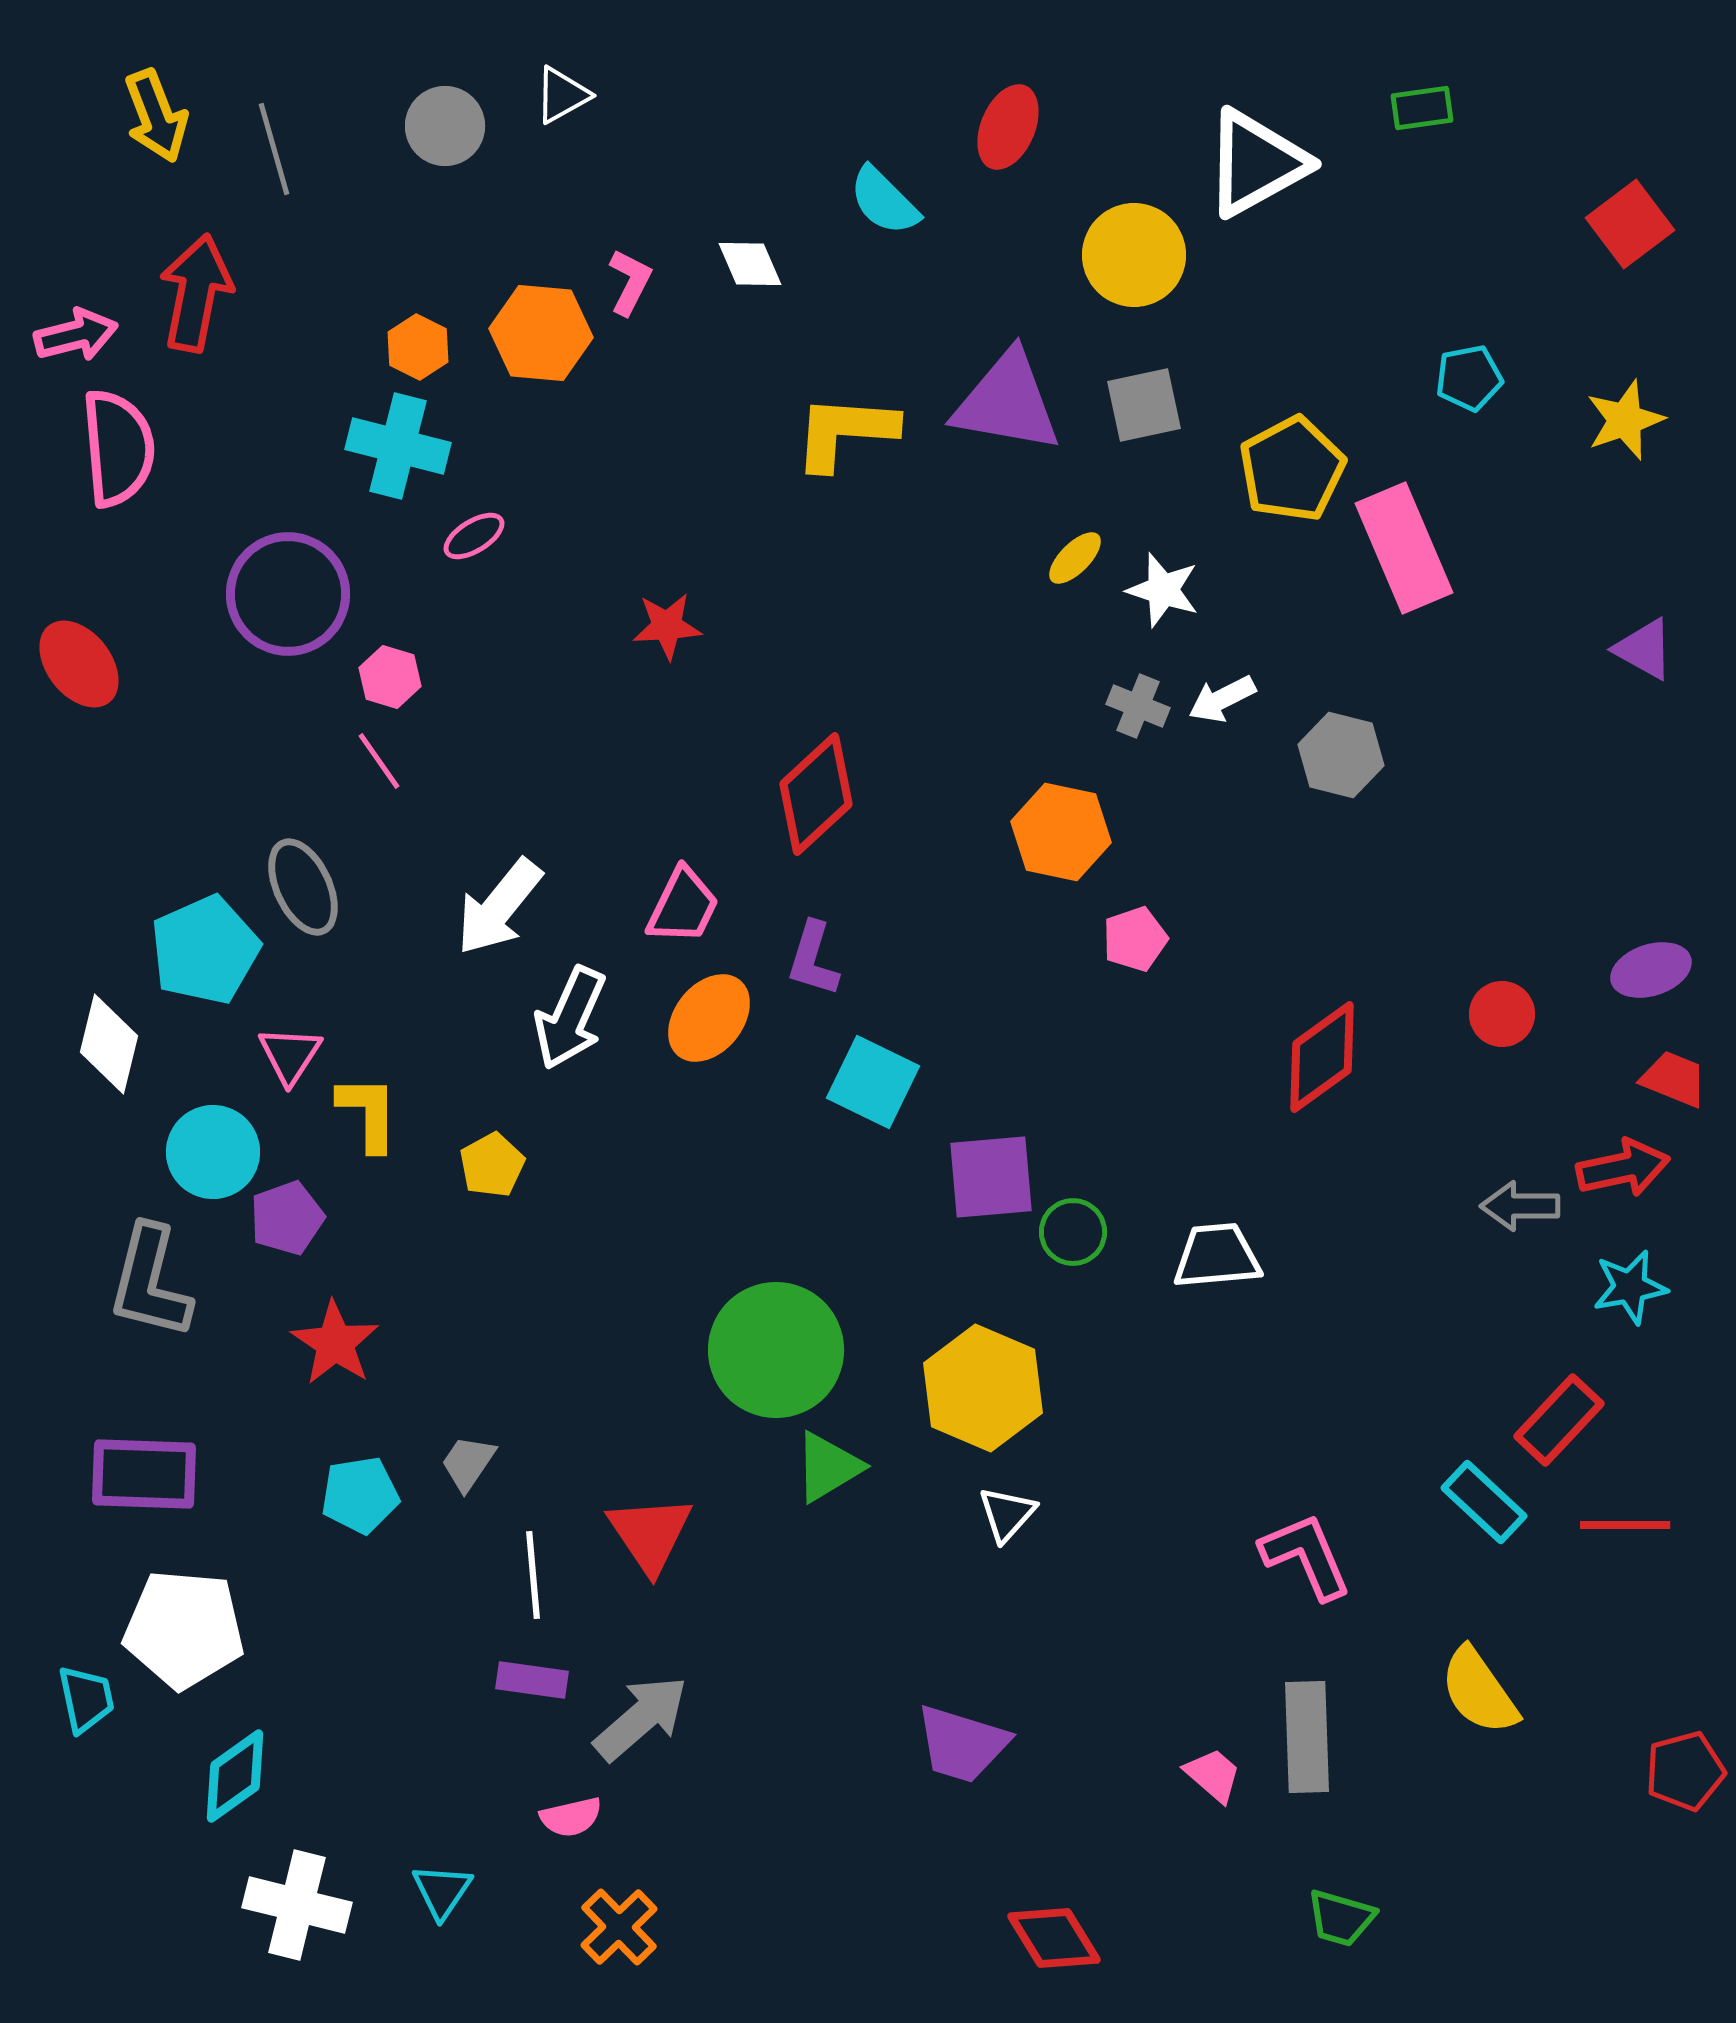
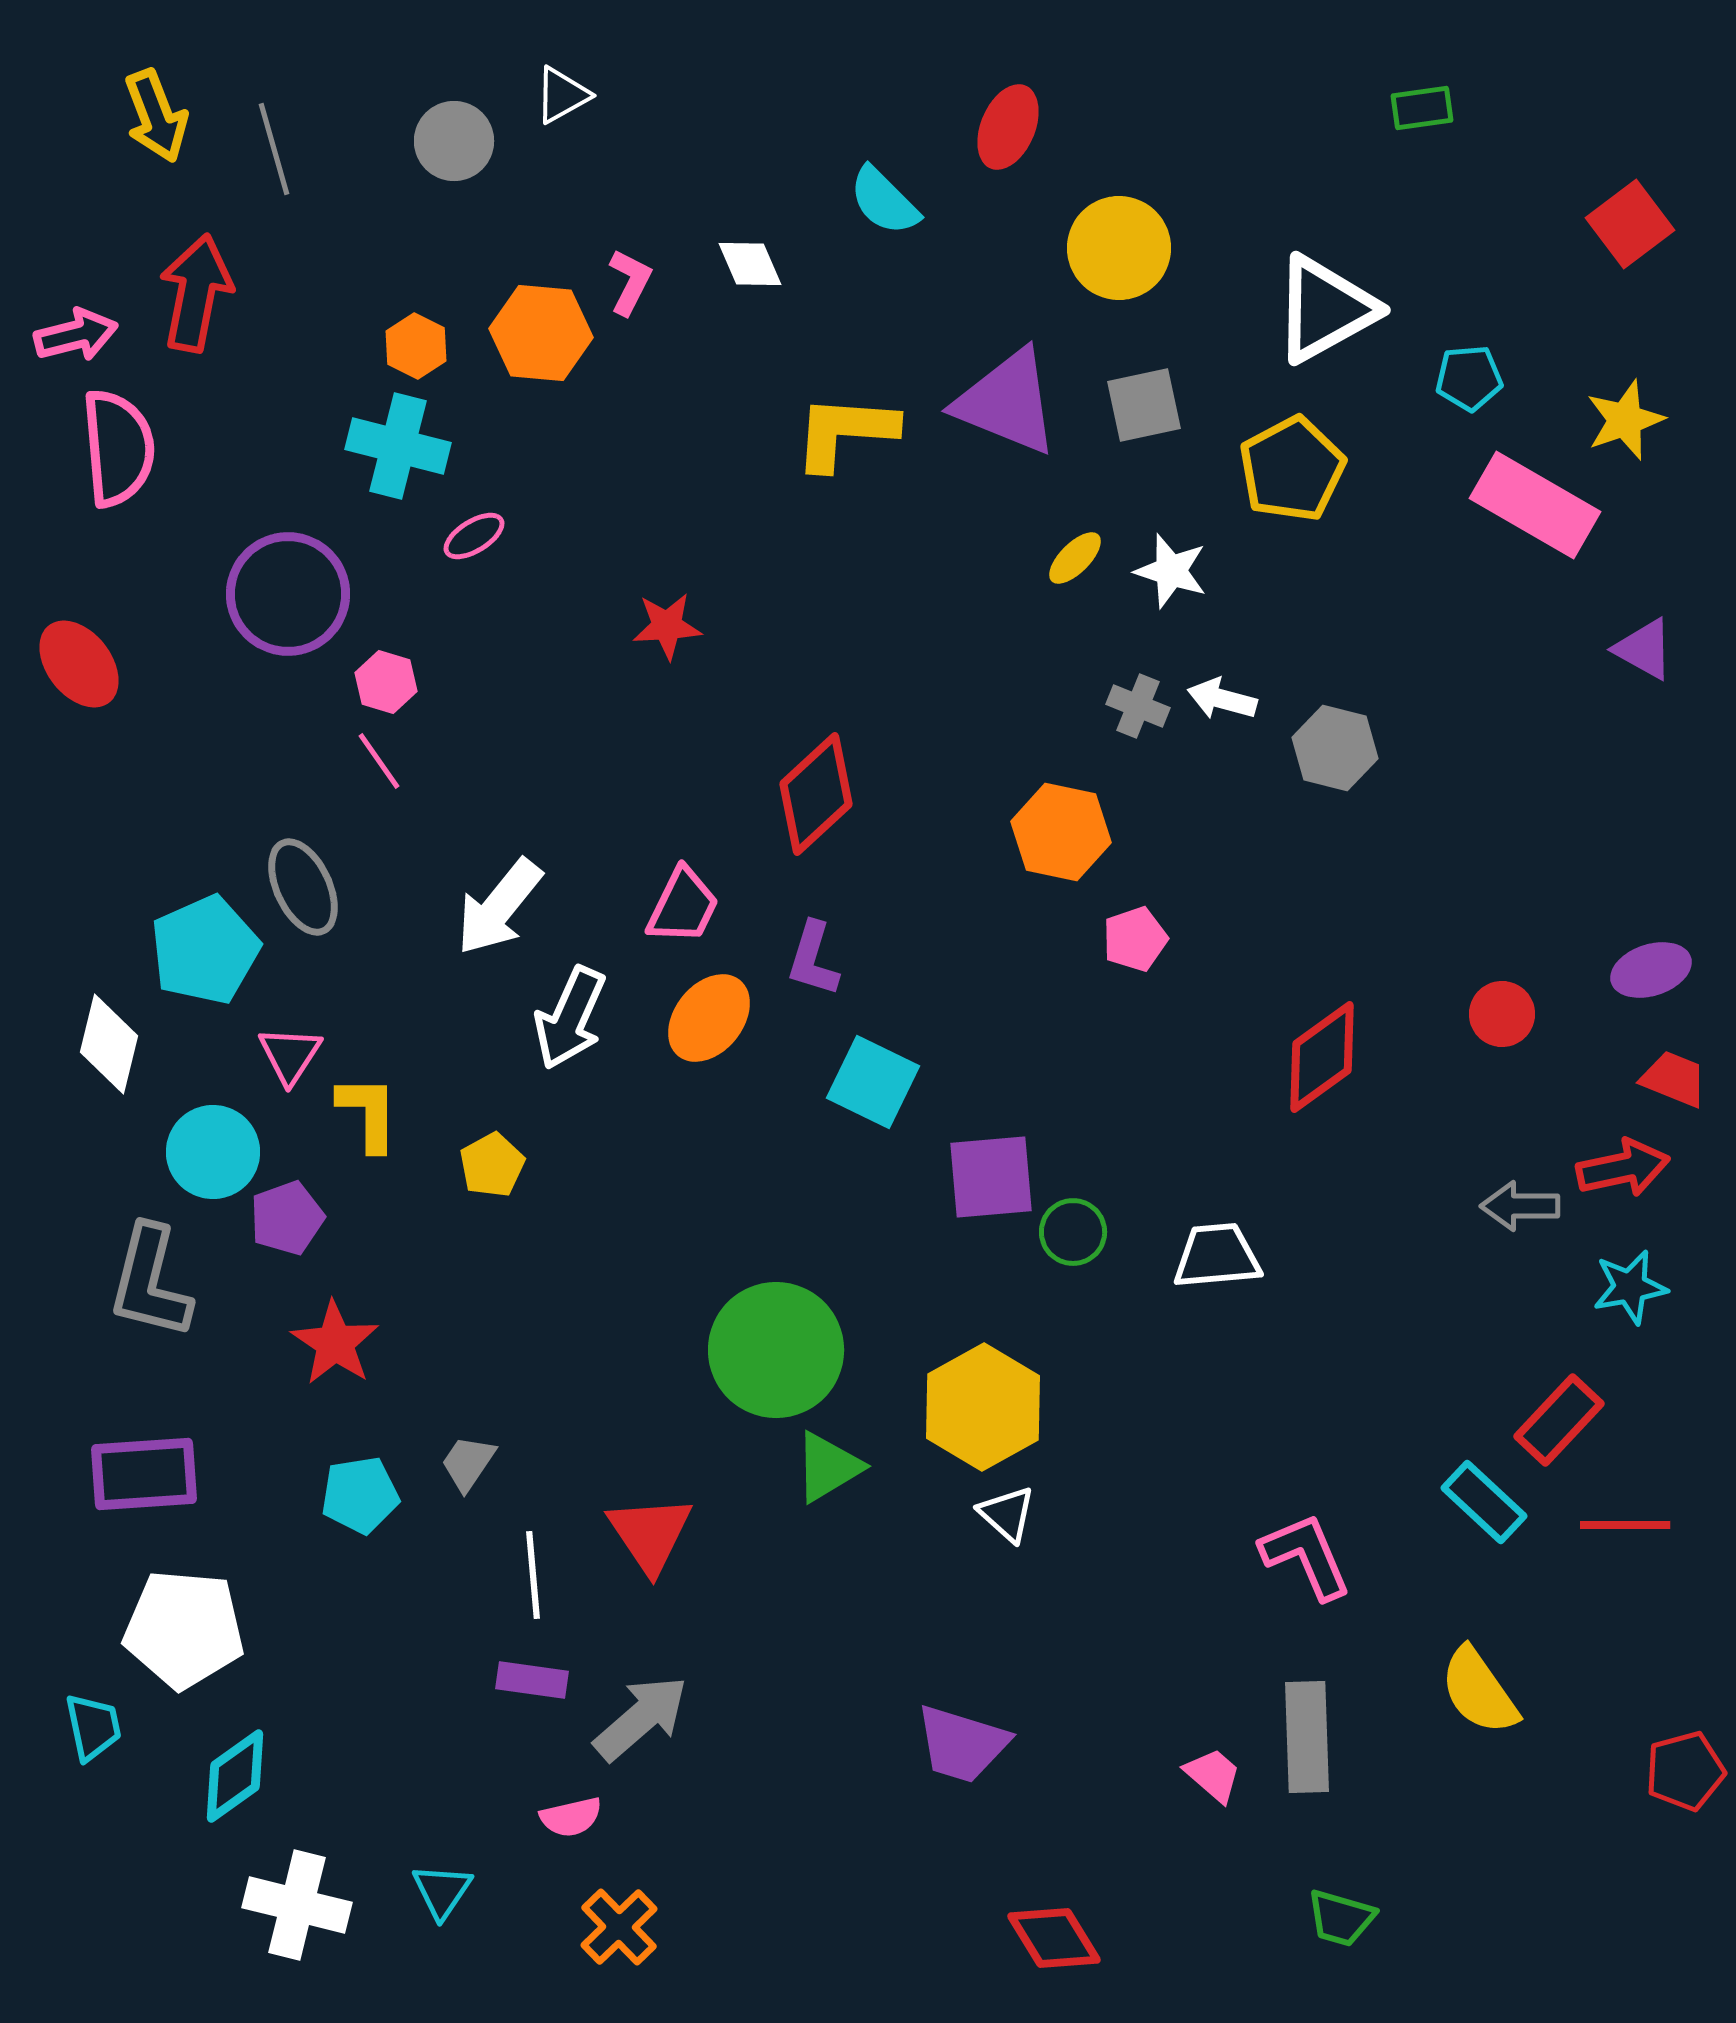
gray circle at (445, 126): moved 9 px right, 15 px down
white triangle at (1256, 163): moved 69 px right, 146 px down
yellow circle at (1134, 255): moved 15 px left, 7 px up
orange hexagon at (418, 347): moved 2 px left, 1 px up
cyan pentagon at (1469, 378): rotated 6 degrees clockwise
purple triangle at (1007, 402): rotated 12 degrees clockwise
pink rectangle at (1404, 548): moved 131 px right, 43 px up; rotated 37 degrees counterclockwise
white star at (1163, 590): moved 8 px right, 19 px up
pink hexagon at (390, 677): moved 4 px left, 5 px down
white arrow at (1222, 699): rotated 42 degrees clockwise
gray hexagon at (1341, 755): moved 6 px left, 7 px up
yellow hexagon at (983, 1388): moved 19 px down; rotated 8 degrees clockwise
purple rectangle at (144, 1474): rotated 6 degrees counterclockwise
white triangle at (1007, 1514): rotated 30 degrees counterclockwise
cyan trapezoid at (86, 1699): moved 7 px right, 28 px down
